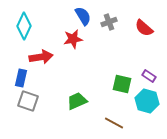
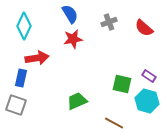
blue semicircle: moved 13 px left, 2 px up
red arrow: moved 4 px left, 1 px down
gray square: moved 12 px left, 4 px down
